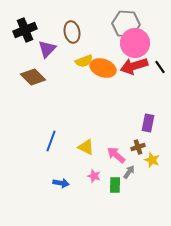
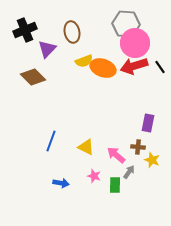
brown cross: rotated 24 degrees clockwise
